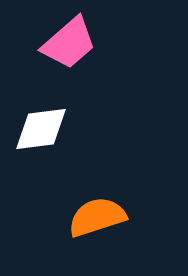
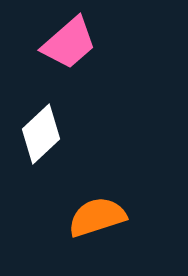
white diamond: moved 5 px down; rotated 36 degrees counterclockwise
